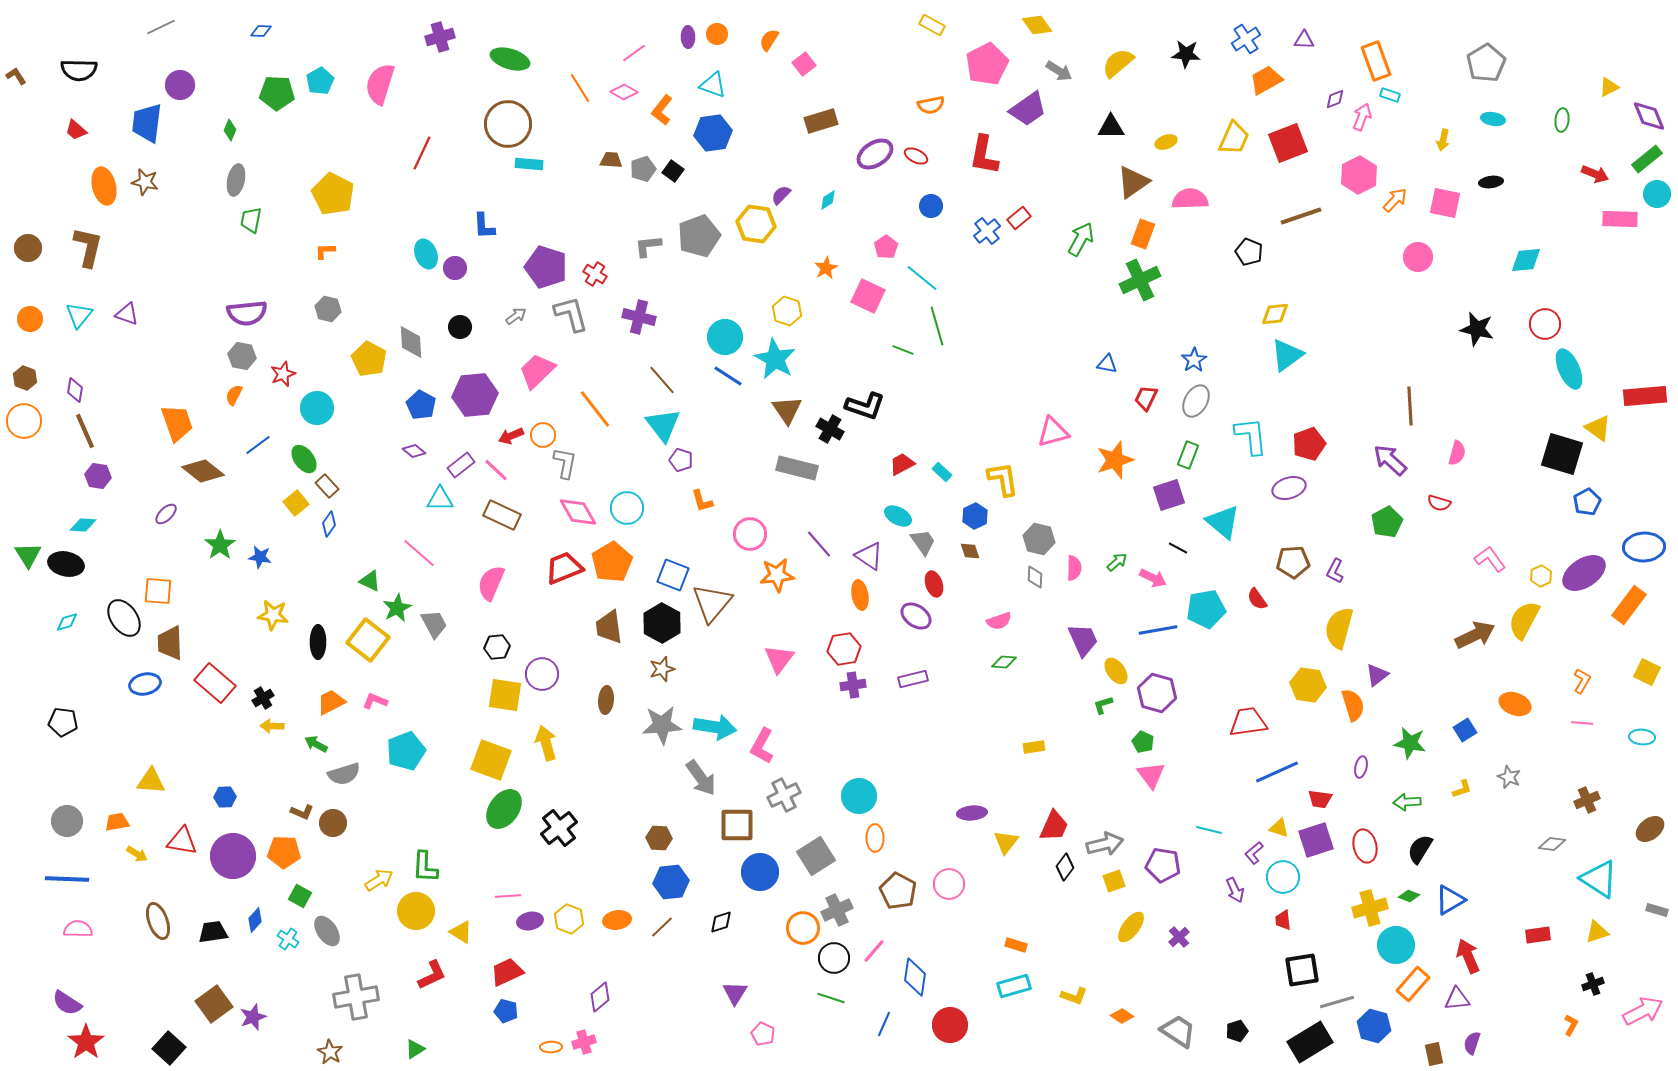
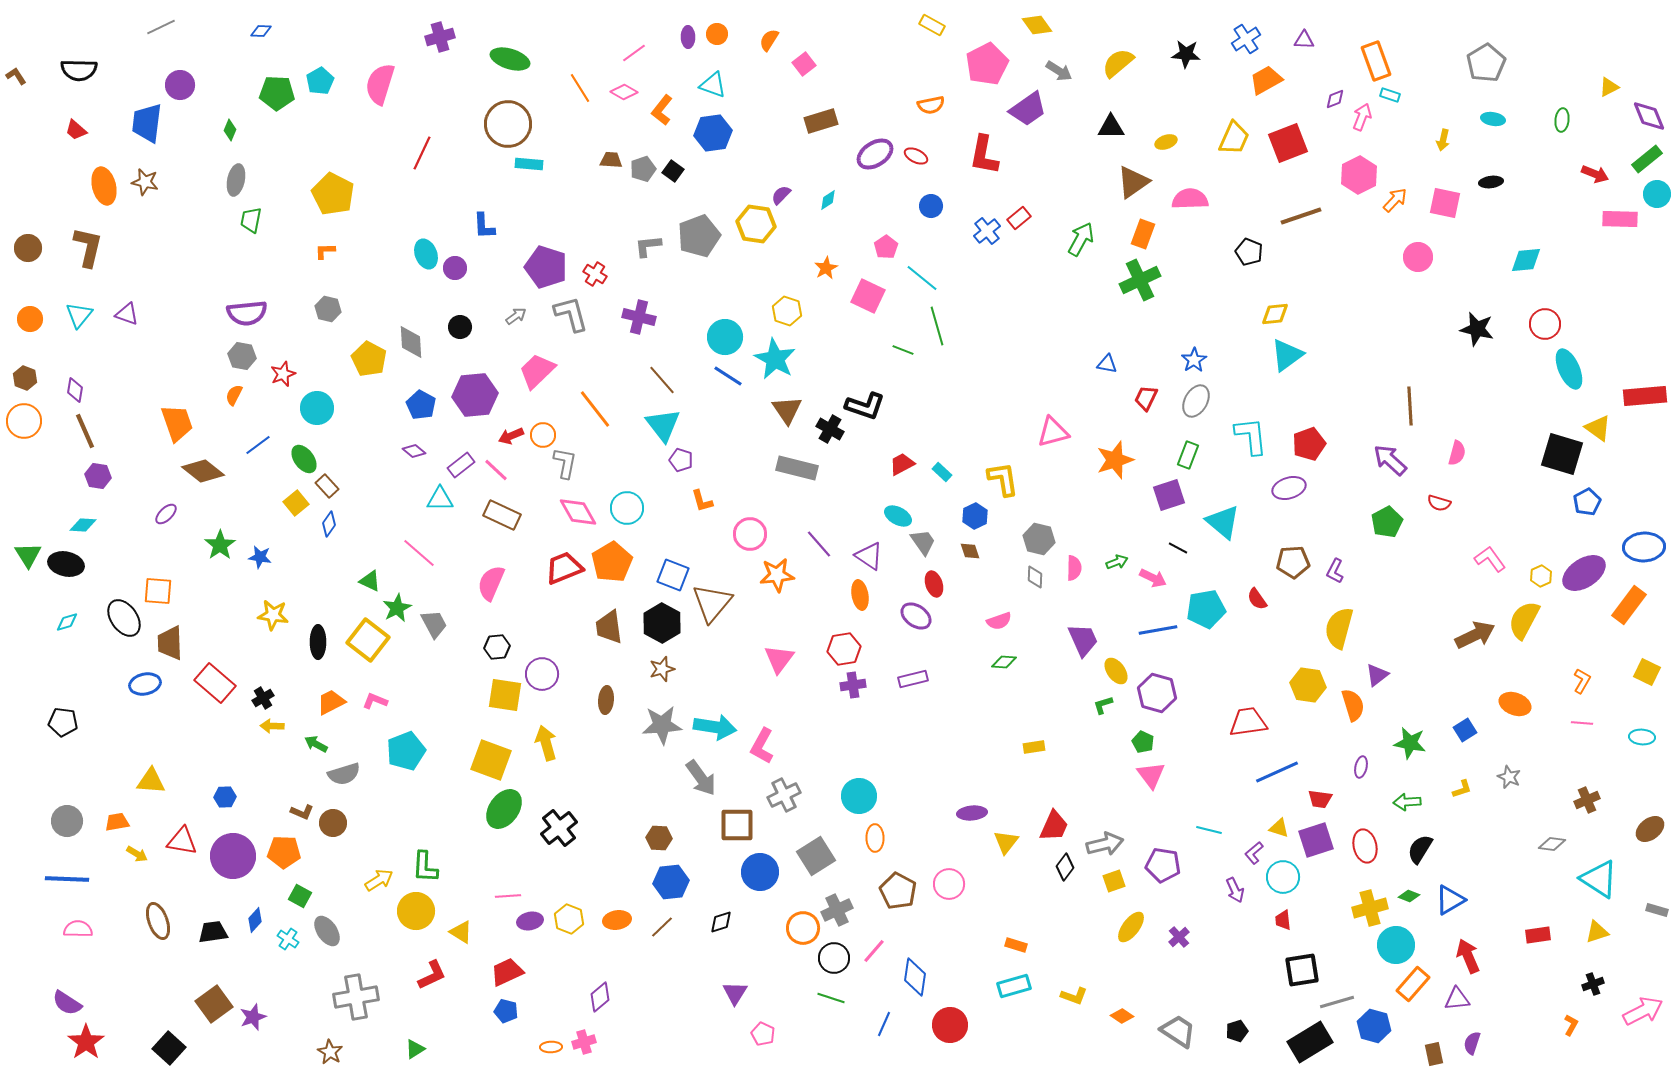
green arrow at (1117, 562): rotated 20 degrees clockwise
